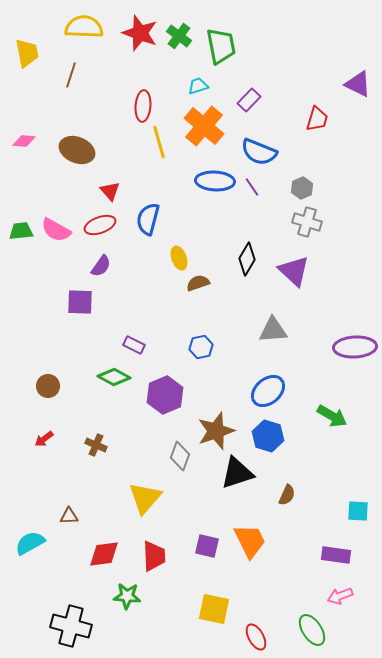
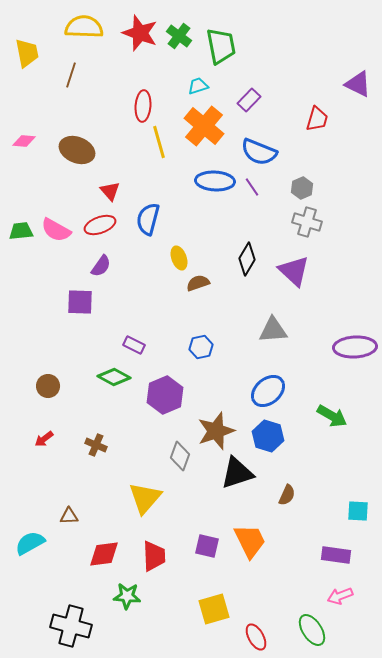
yellow square at (214, 609): rotated 28 degrees counterclockwise
